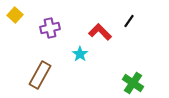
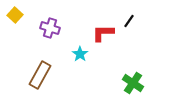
purple cross: rotated 30 degrees clockwise
red L-shape: moved 3 px right, 1 px down; rotated 45 degrees counterclockwise
